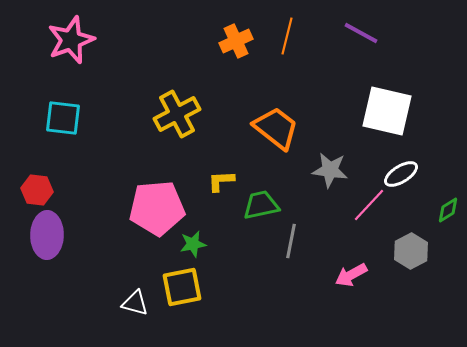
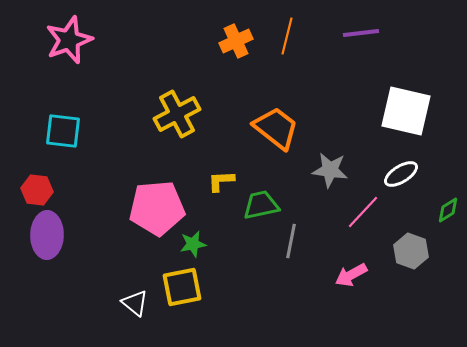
purple line: rotated 36 degrees counterclockwise
pink star: moved 2 px left
white square: moved 19 px right
cyan square: moved 13 px down
pink line: moved 6 px left, 7 px down
gray hexagon: rotated 12 degrees counterclockwise
white triangle: rotated 24 degrees clockwise
